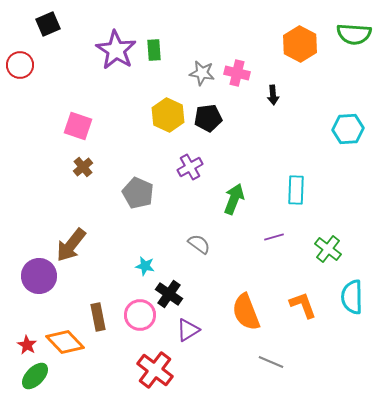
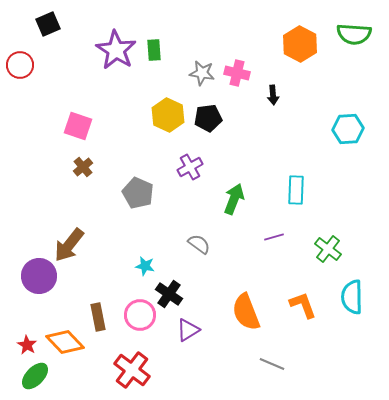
brown arrow: moved 2 px left
gray line: moved 1 px right, 2 px down
red cross: moved 23 px left
